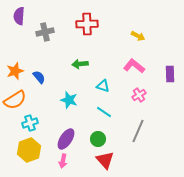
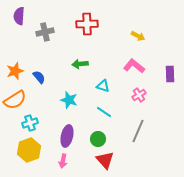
purple ellipse: moved 1 px right, 3 px up; rotated 20 degrees counterclockwise
